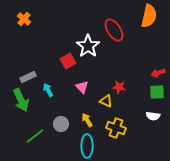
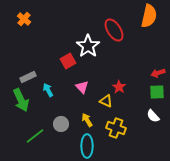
red star: rotated 24 degrees clockwise
white semicircle: rotated 40 degrees clockwise
